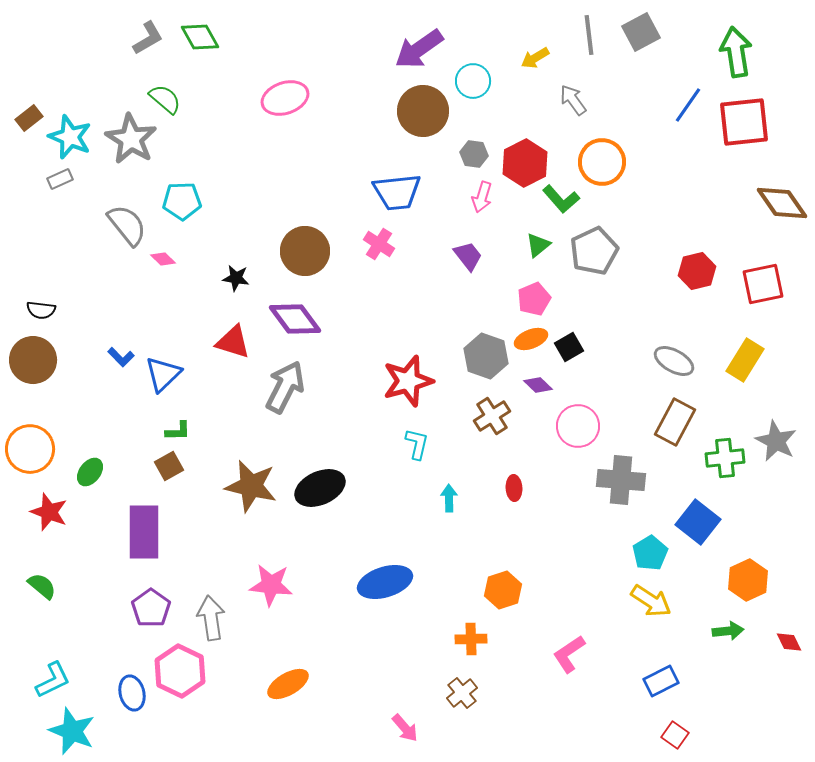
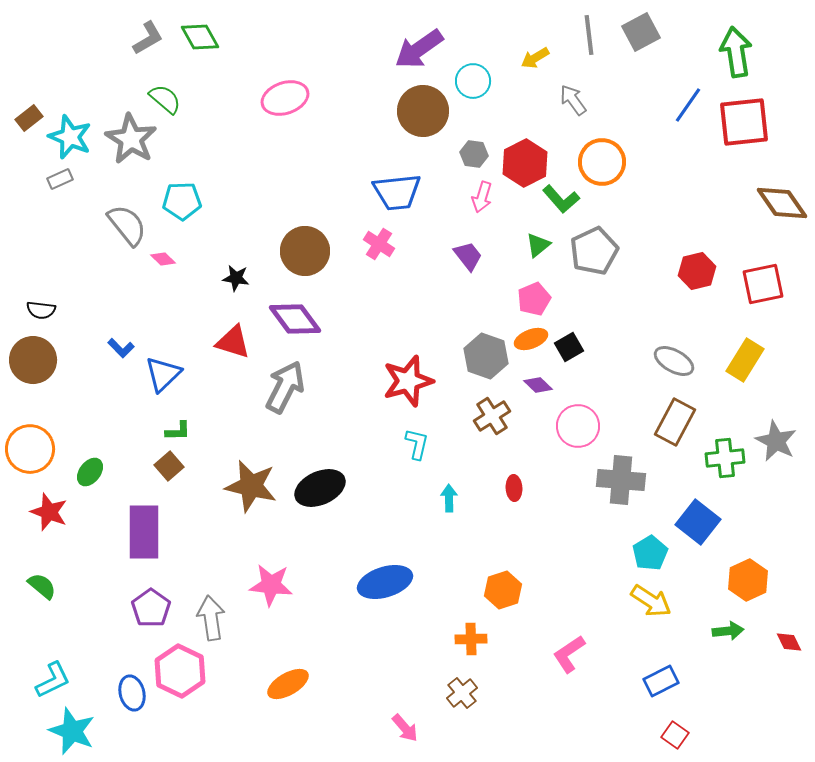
blue L-shape at (121, 357): moved 9 px up
brown square at (169, 466): rotated 12 degrees counterclockwise
